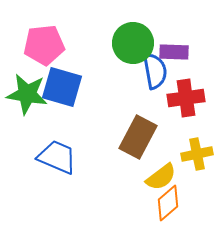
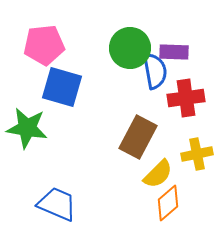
green circle: moved 3 px left, 5 px down
green star: moved 34 px down
blue trapezoid: moved 47 px down
yellow semicircle: moved 3 px left, 3 px up; rotated 8 degrees counterclockwise
